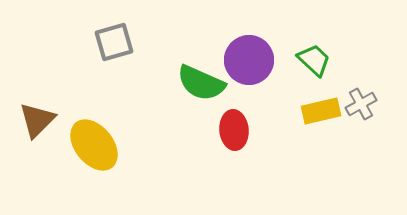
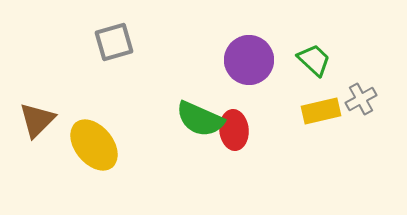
green semicircle: moved 1 px left, 36 px down
gray cross: moved 5 px up
